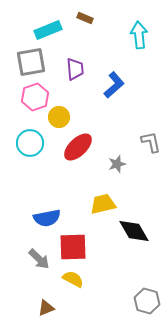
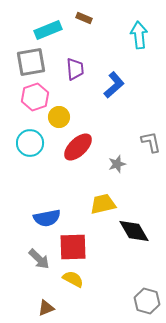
brown rectangle: moved 1 px left
